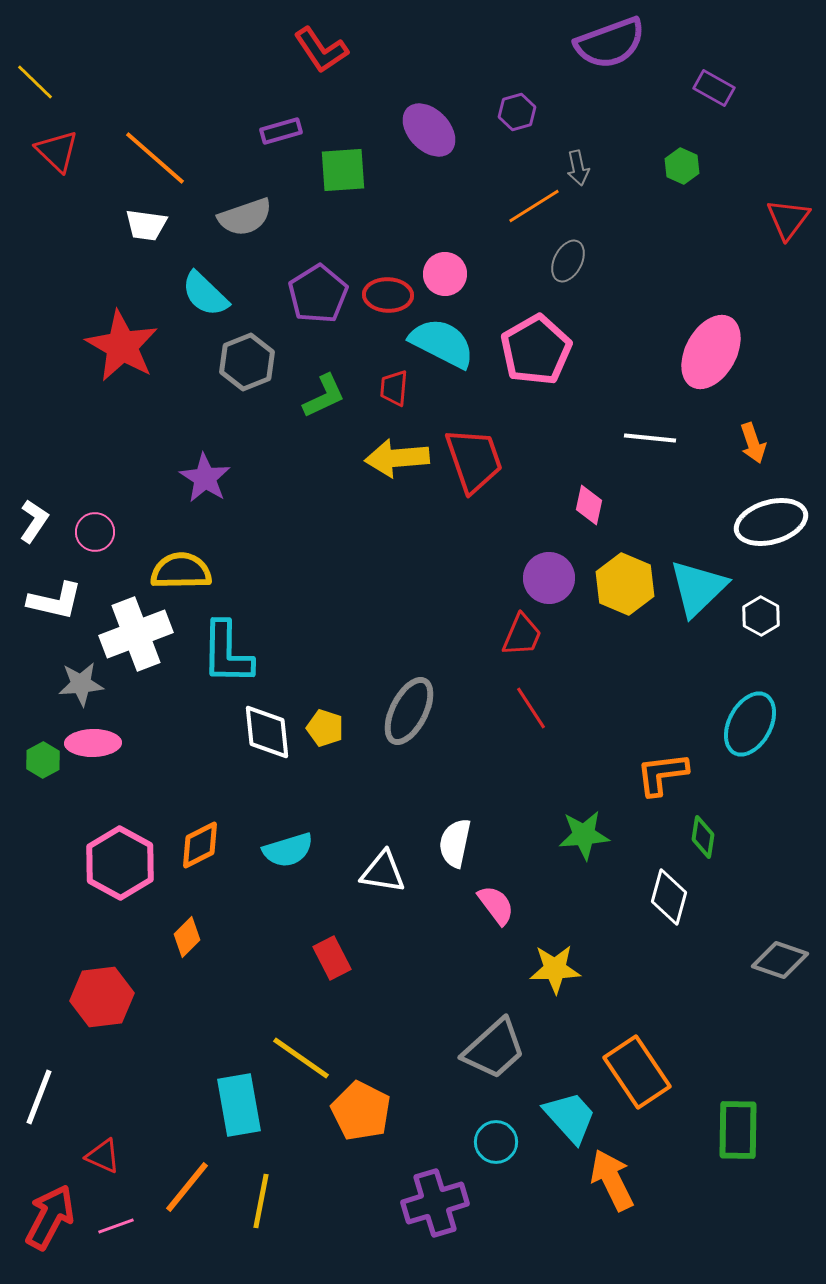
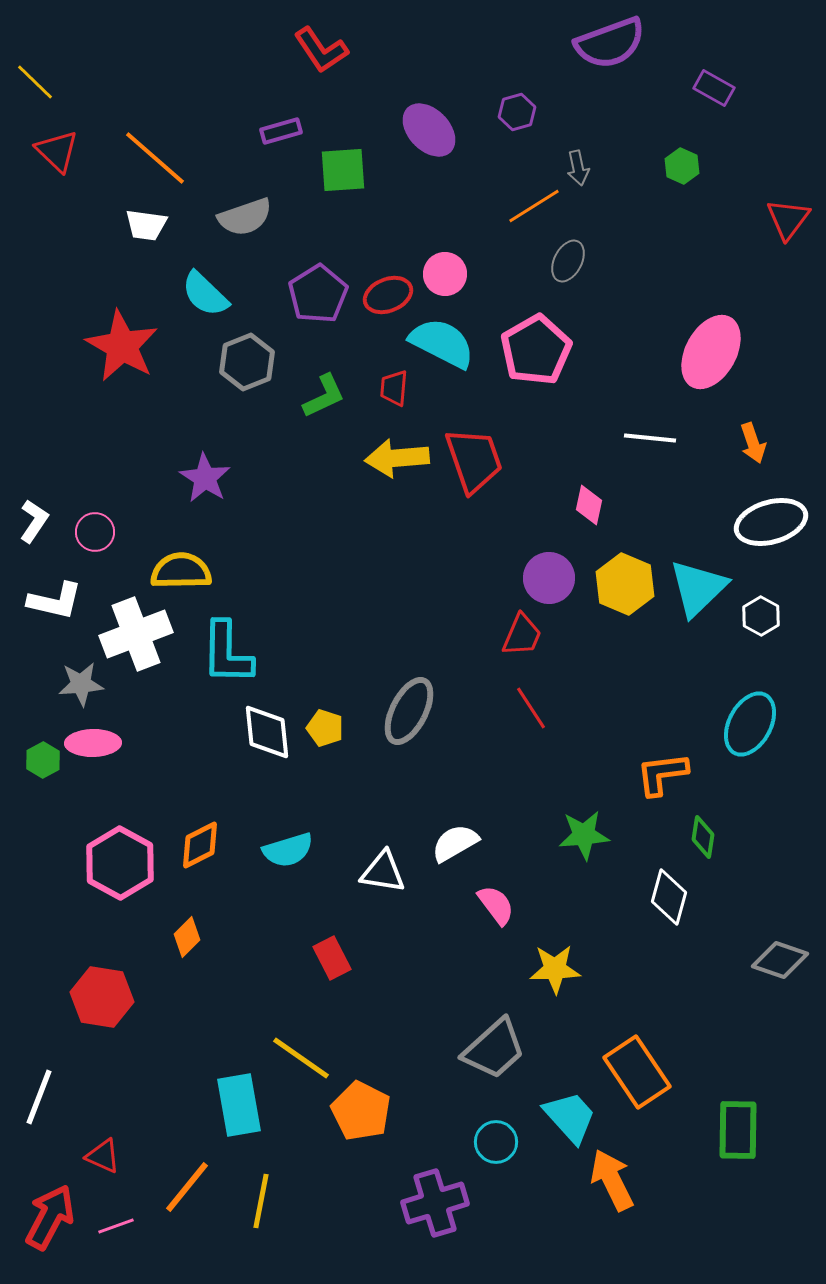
red ellipse at (388, 295): rotated 24 degrees counterclockwise
white semicircle at (455, 843): rotated 48 degrees clockwise
red hexagon at (102, 997): rotated 16 degrees clockwise
